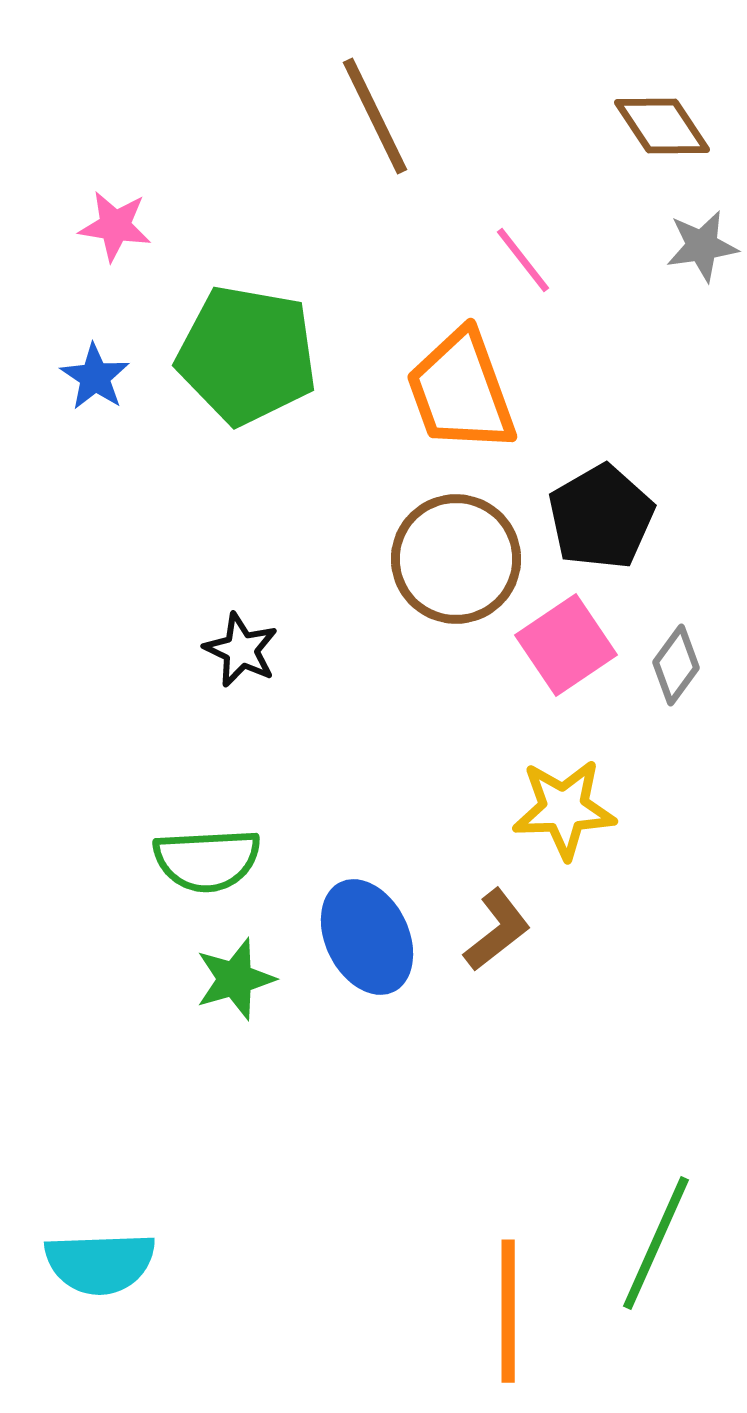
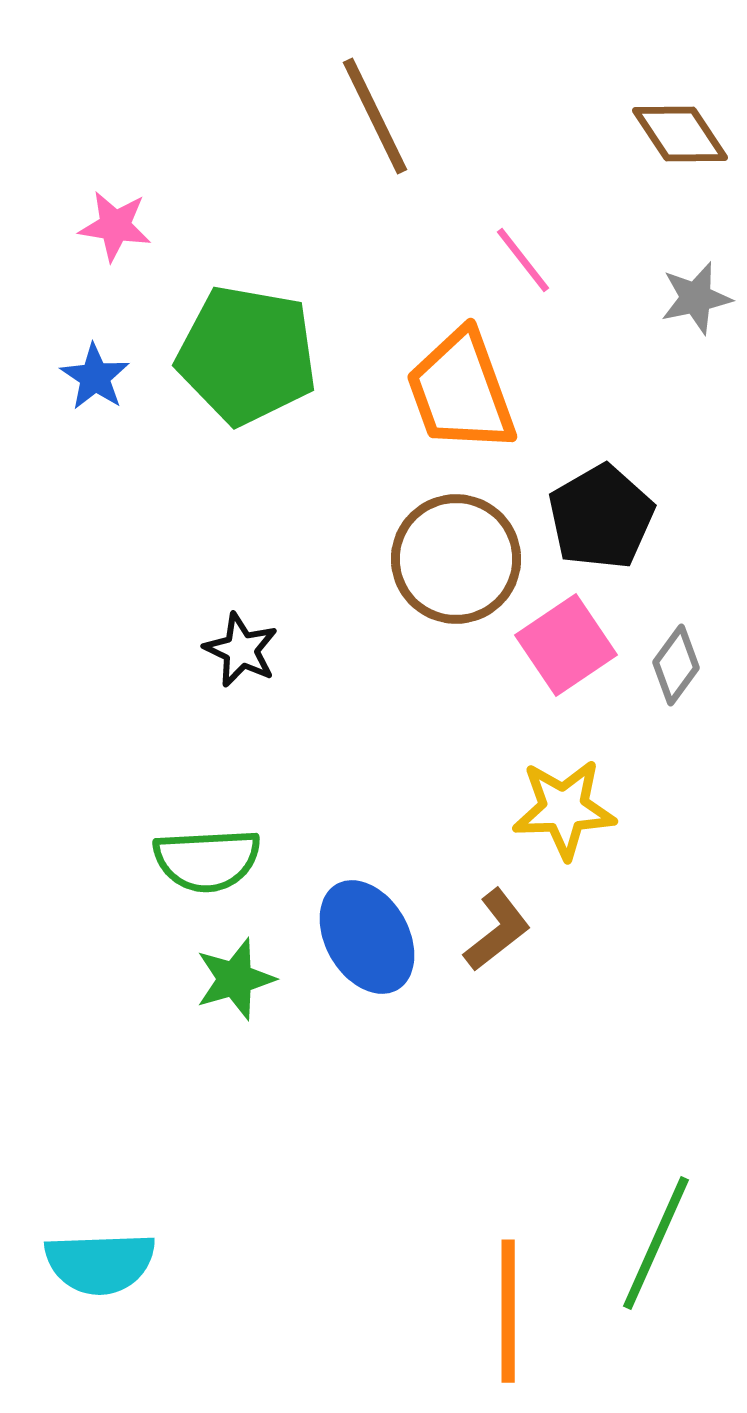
brown diamond: moved 18 px right, 8 px down
gray star: moved 6 px left, 52 px down; rotated 4 degrees counterclockwise
blue ellipse: rotated 4 degrees counterclockwise
